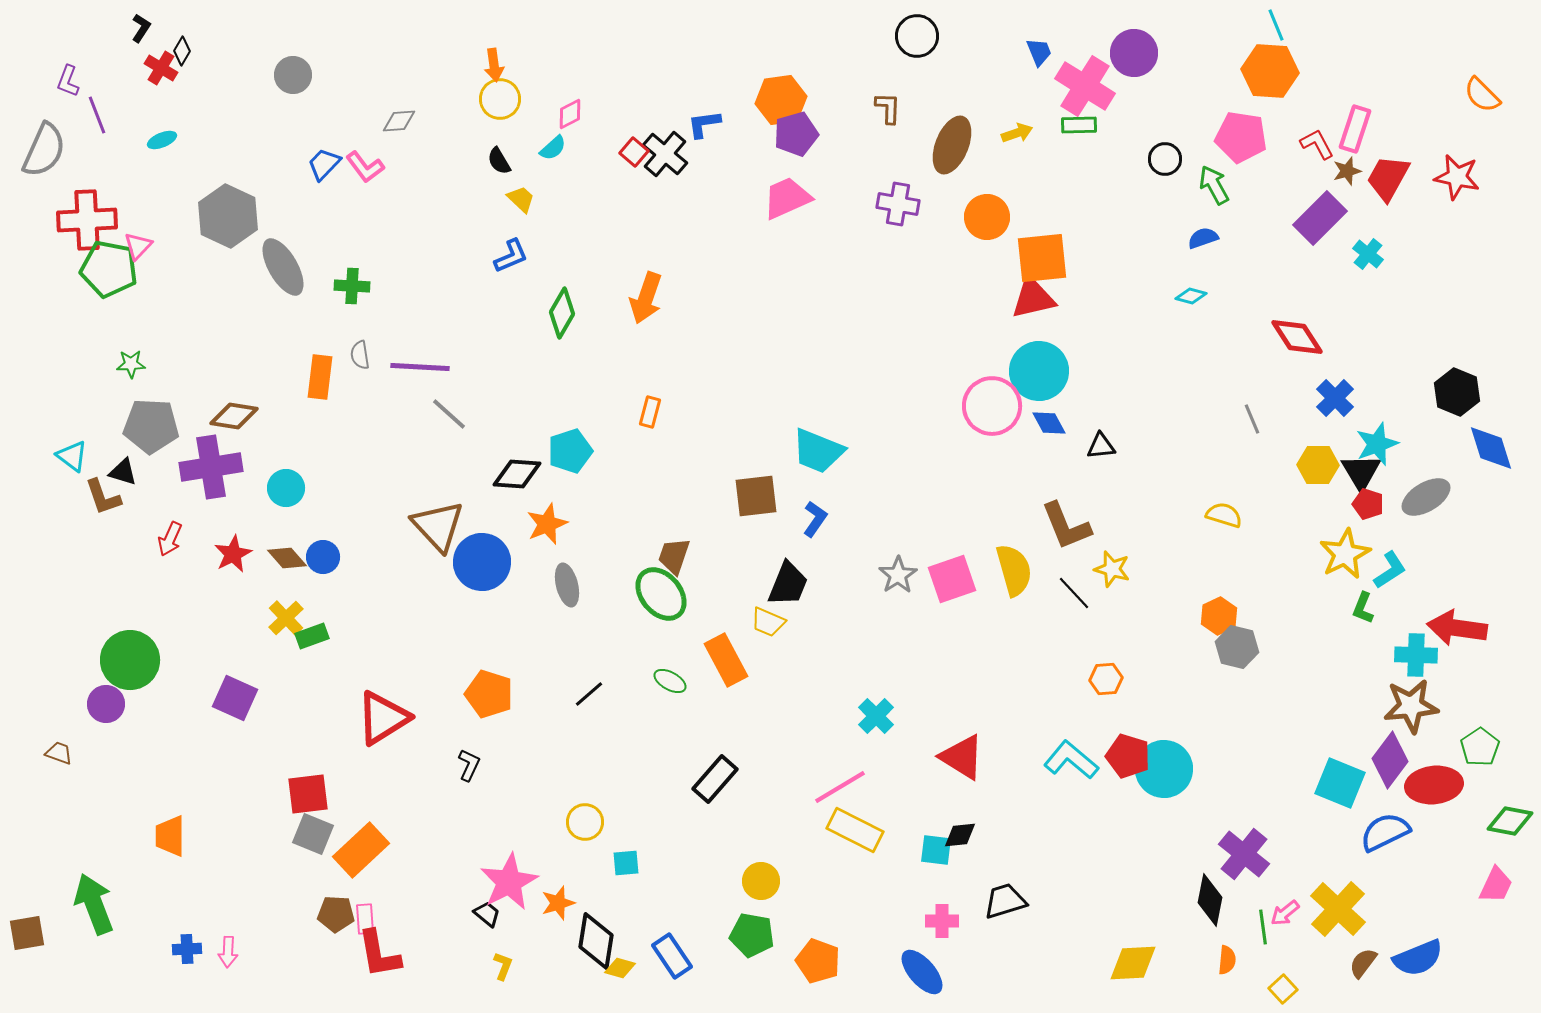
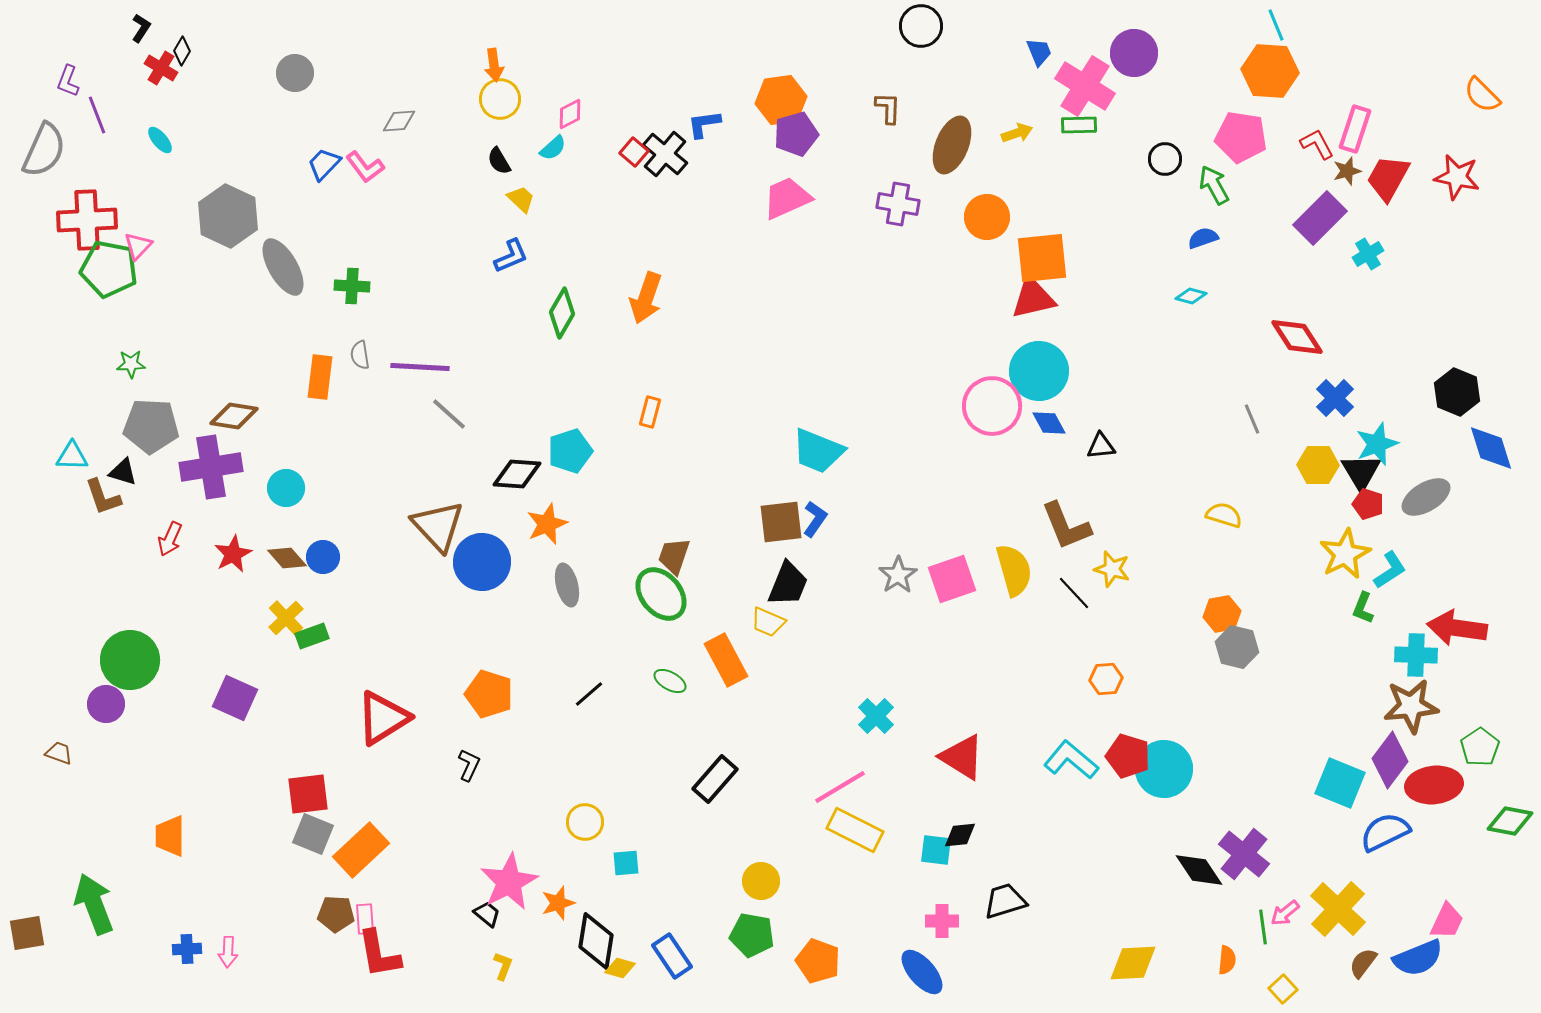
black circle at (917, 36): moved 4 px right, 10 px up
gray circle at (293, 75): moved 2 px right, 2 px up
cyan ellipse at (162, 140): moved 2 px left; rotated 72 degrees clockwise
cyan cross at (1368, 254): rotated 20 degrees clockwise
cyan triangle at (72, 456): rotated 36 degrees counterclockwise
brown square at (756, 496): moved 25 px right, 26 px down
orange hexagon at (1219, 616): moved 3 px right, 2 px up; rotated 15 degrees clockwise
pink trapezoid at (1496, 885): moved 49 px left, 36 px down
black diamond at (1210, 900): moved 11 px left, 30 px up; rotated 45 degrees counterclockwise
